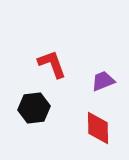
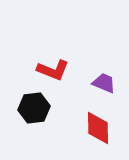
red L-shape: moved 1 px right, 6 px down; rotated 132 degrees clockwise
purple trapezoid: moved 1 px right, 2 px down; rotated 45 degrees clockwise
